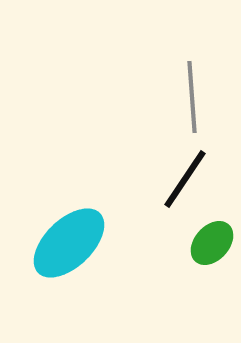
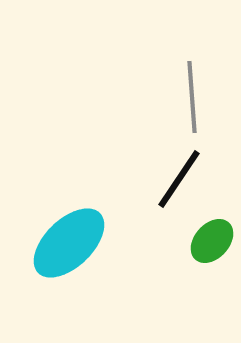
black line: moved 6 px left
green ellipse: moved 2 px up
